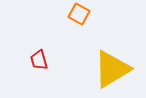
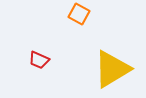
red trapezoid: rotated 50 degrees counterclockwise
